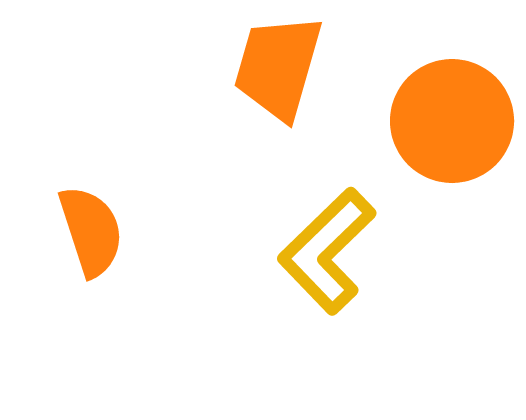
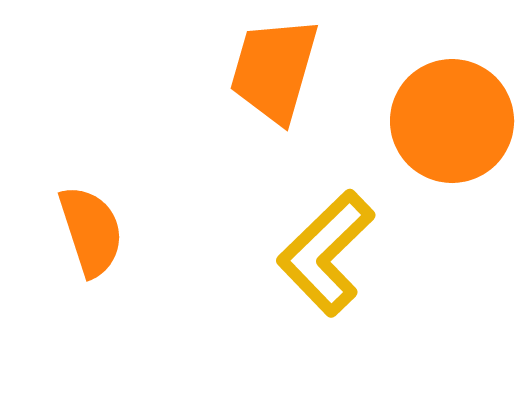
orange trapezoid: moved 4 px left, 3 px down
yellow L-shape: moved 1 px left, 2 px down
